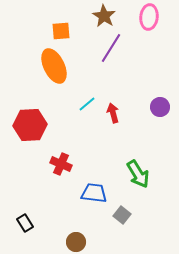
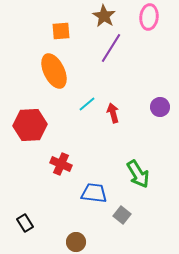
orange ellipse: moved 5 px down
